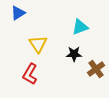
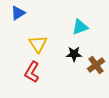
brown cross: moved 4 px up
red L-shape: moved 2 px right, 2 px up
